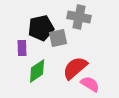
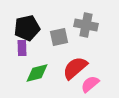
gray cross: moved 7 px right, 8 px down
black pentagon: moved 14 px left
gray square: moved 1 px right, 1 px up
green diamond: moved 2 px down; rotated 20 degrees clockwise
pink semicircle: rotated 72 degrees counterclockwise
